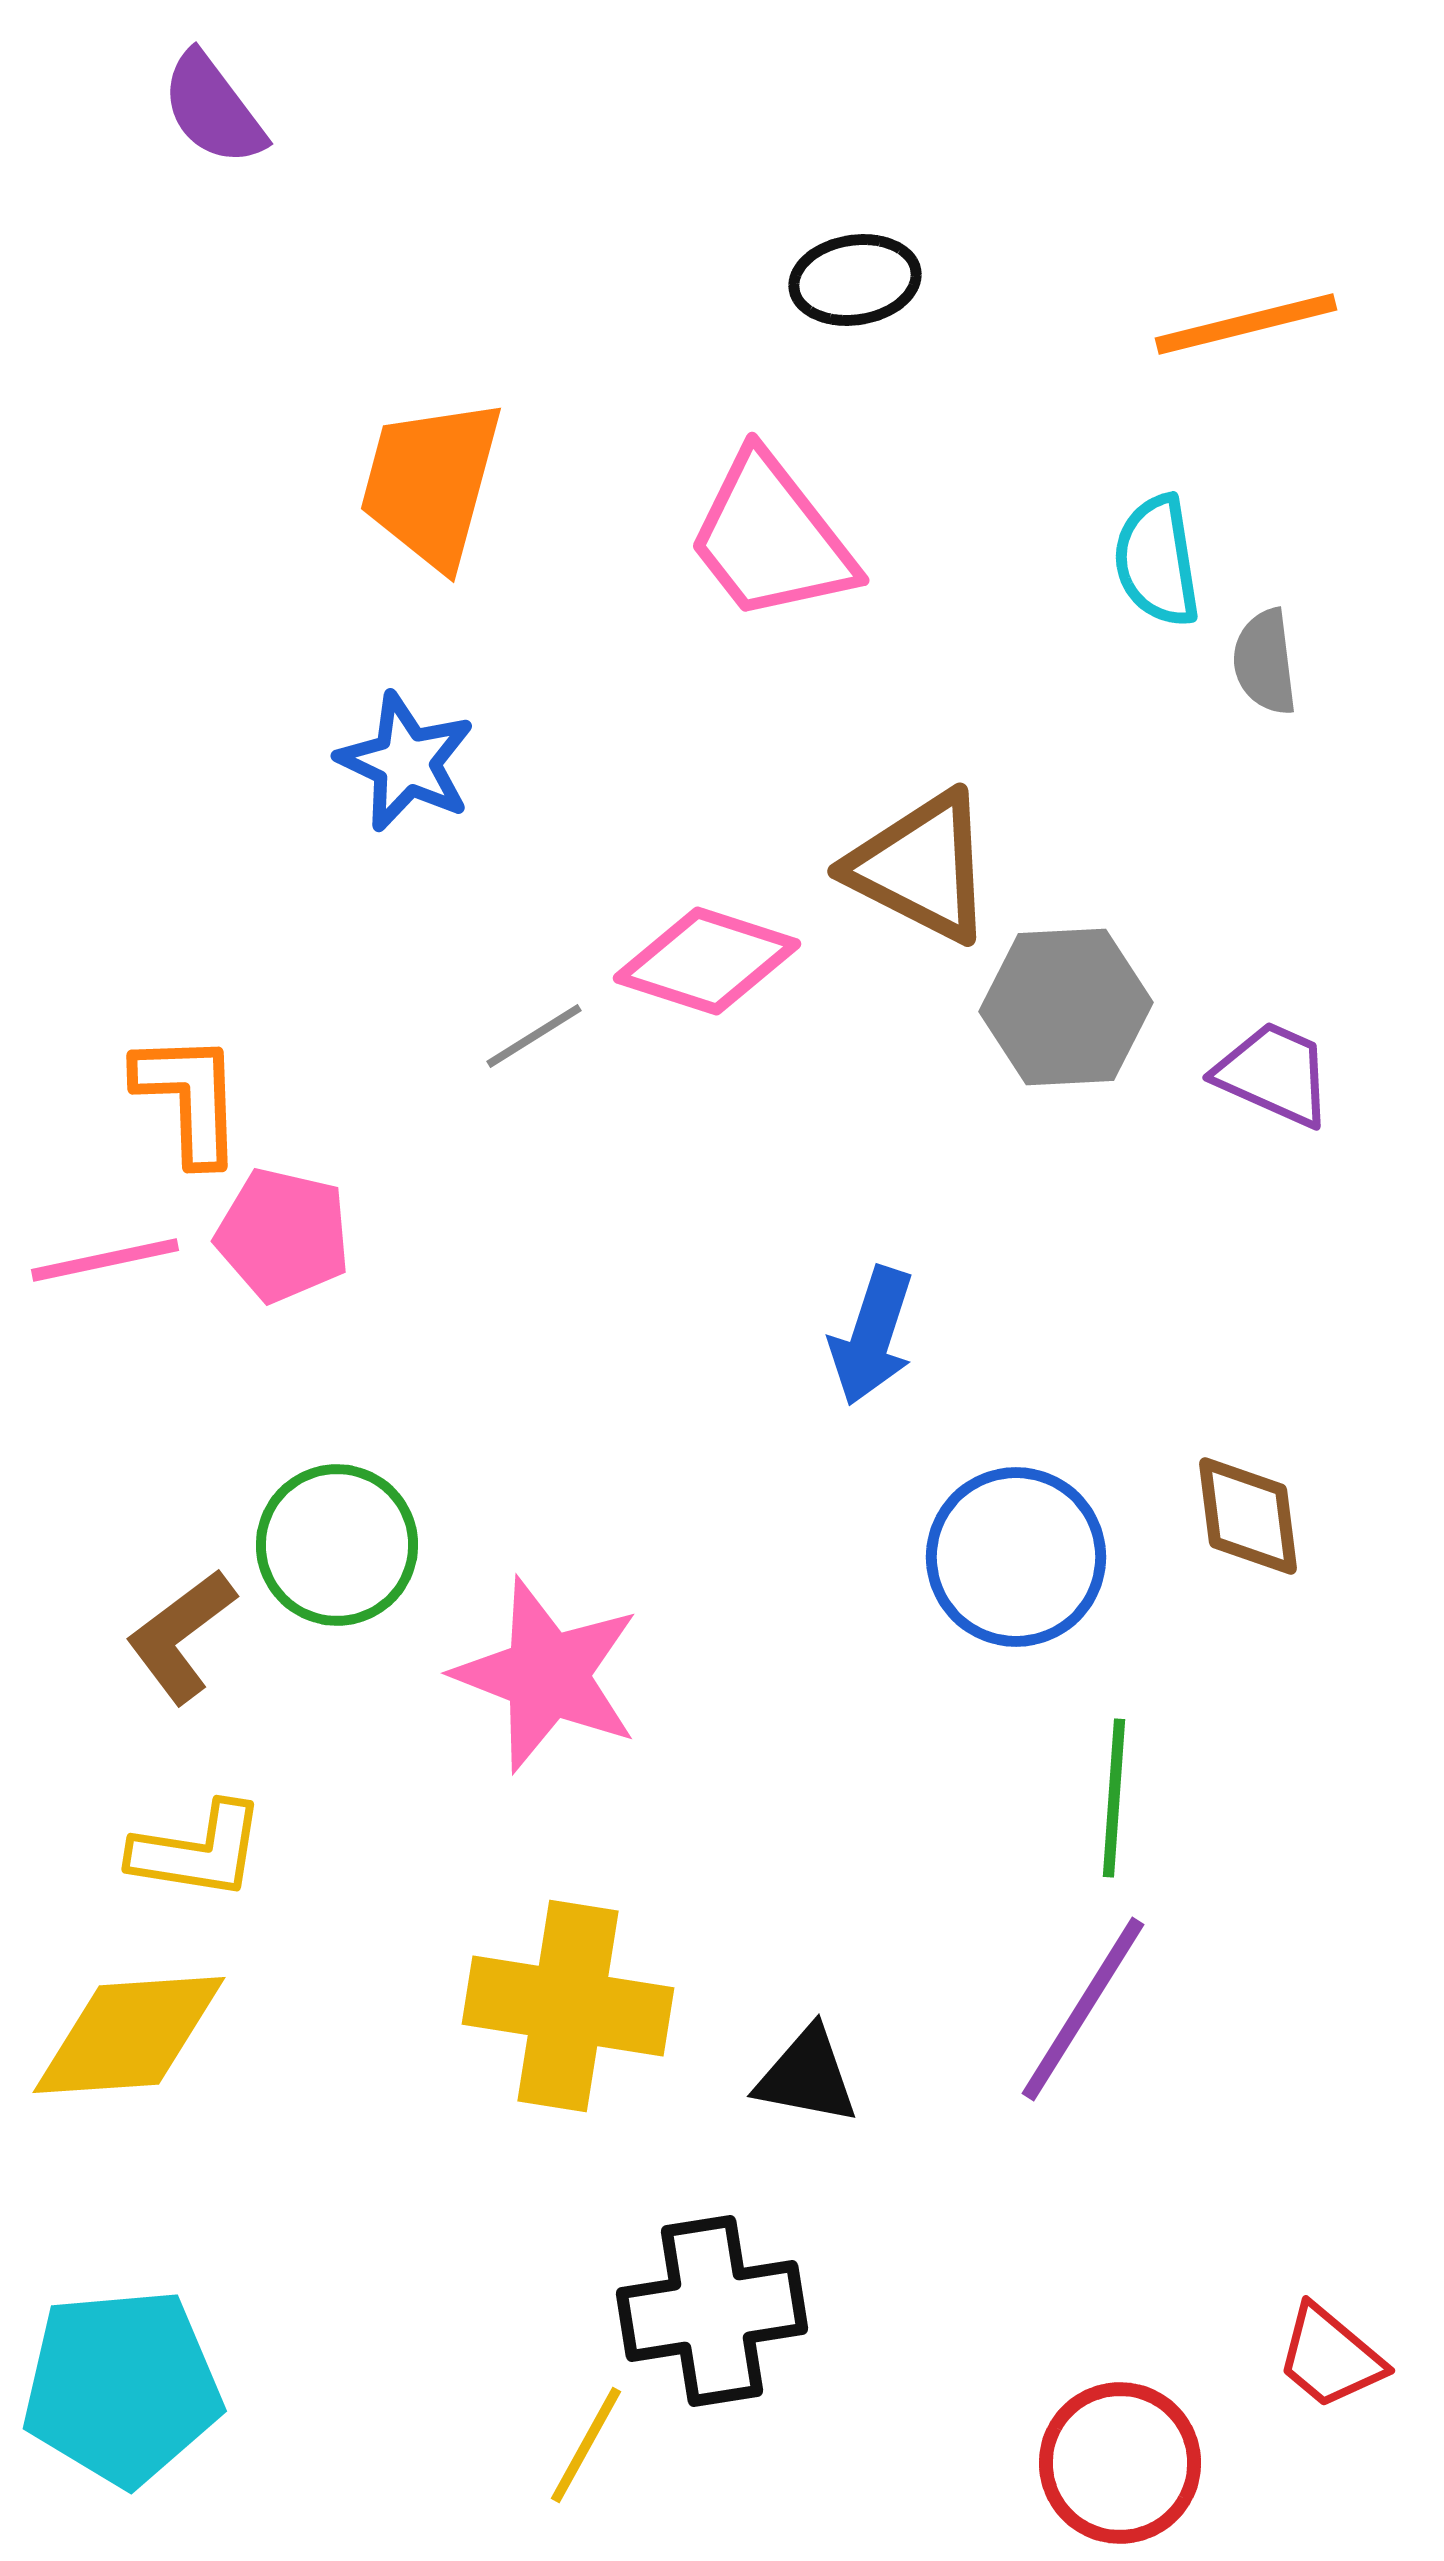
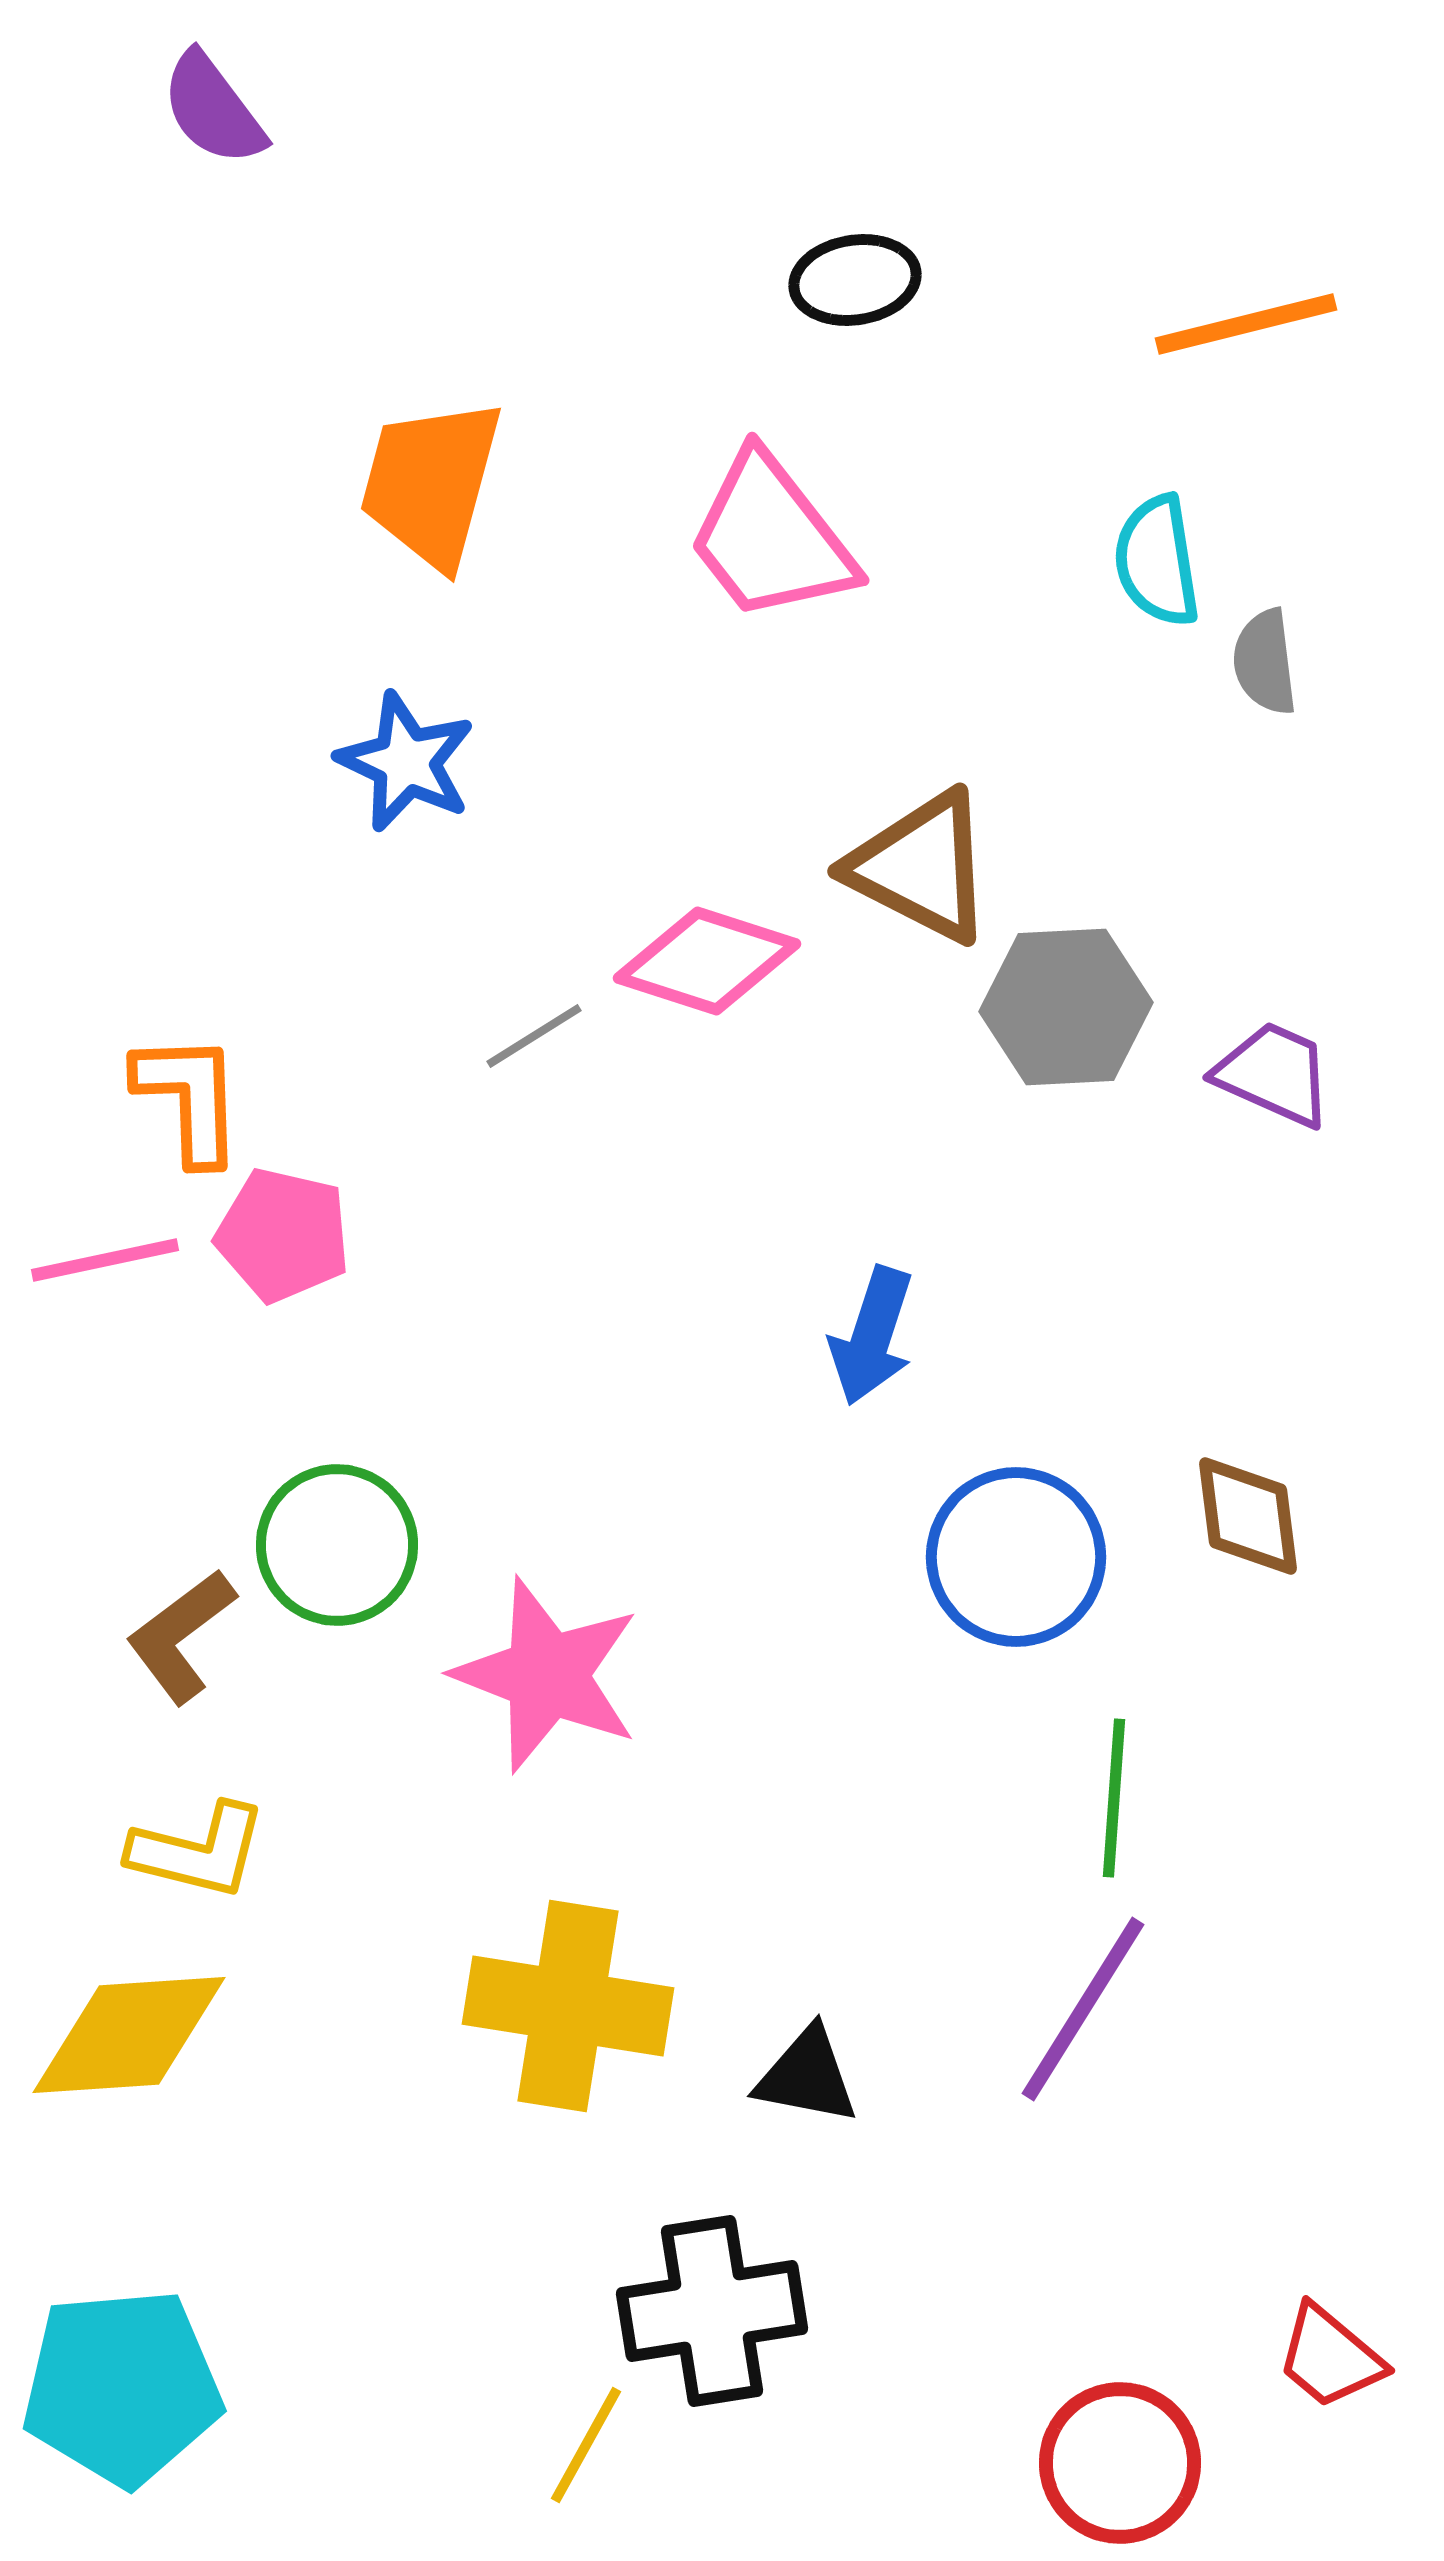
yellow L-shape: rotated 5 degrees clockwise
